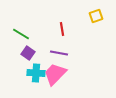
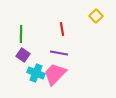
yellow square: rotated 24 degrees counterclockwise
green line: rotated 60 degrees clockwise
purple square: moved 5 px left, 2 px down
cyan cross: rotated 18 degrees clockwise
